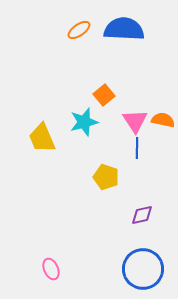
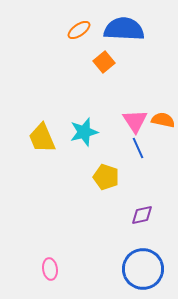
orange square: moved 33 px up
cyan star: moved 10 px down
blue line: moved 1 px right; rotated 25 degrees counterclockwise
pink ellipse: moved 1 px left; rotated 15 degrees clockwise
